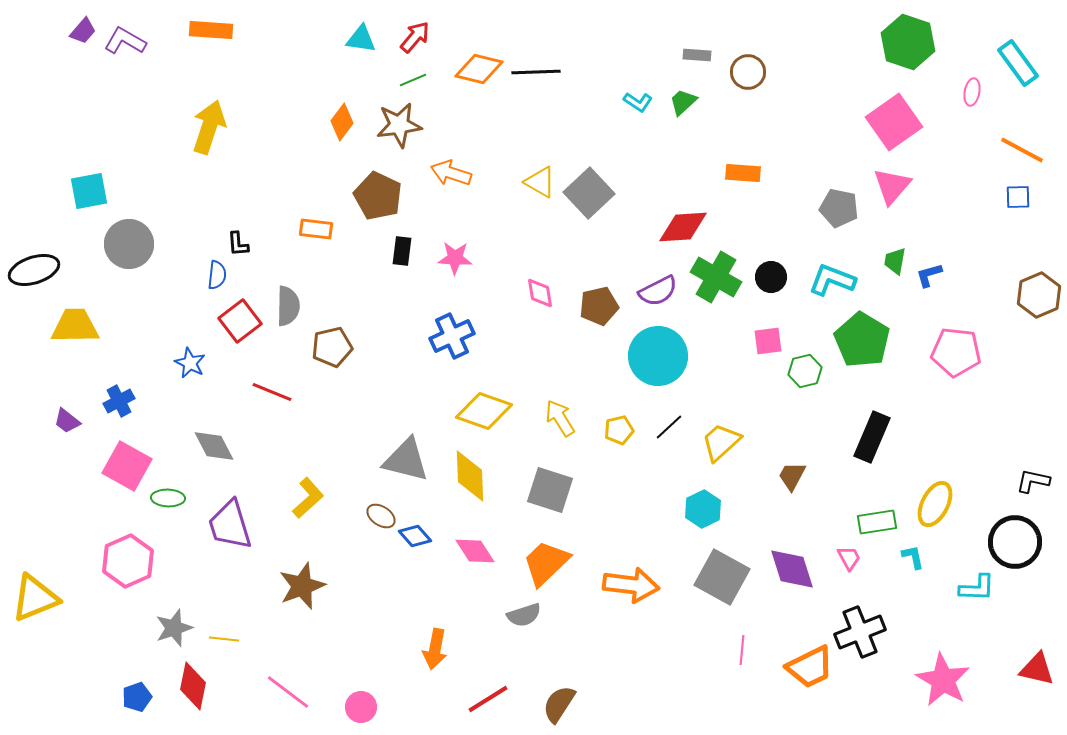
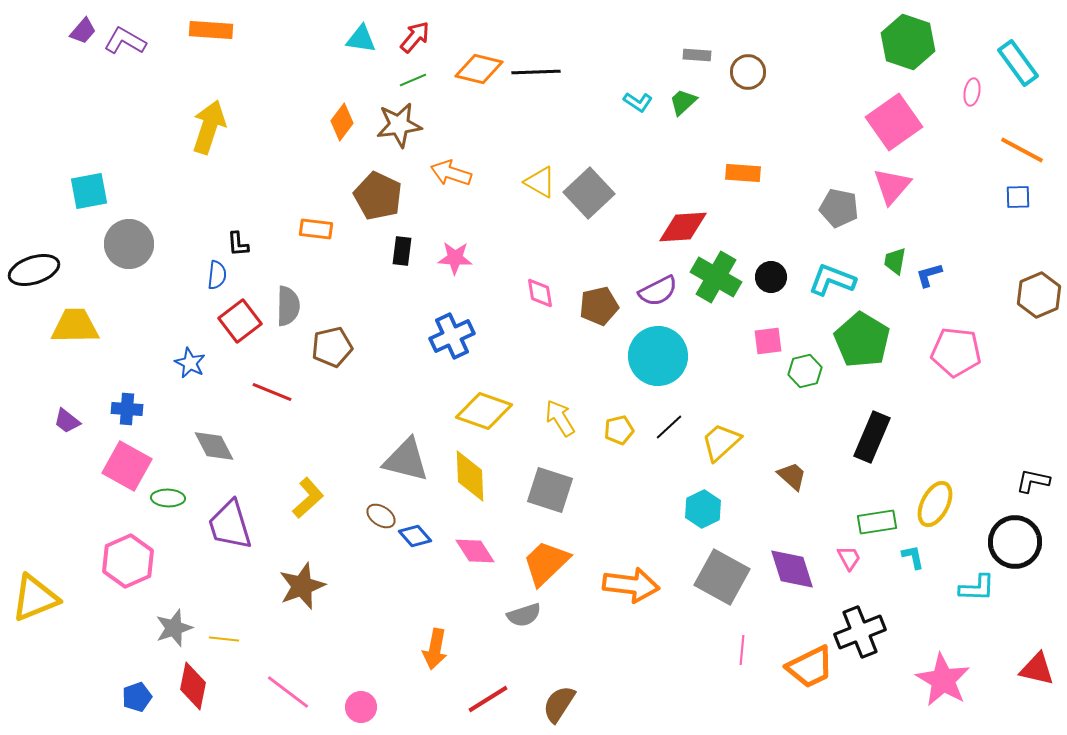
blue cross at (119, 401): moved 8 px right, 8 px down; rotated 32 degrees clockwise
brown trapezoid at (792, 476): rotated 104 degrees clockwise
